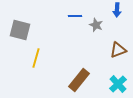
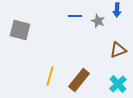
gray star: moved 2 px right, 4 px up
yellow line: moved 14 px right, 18 px down
